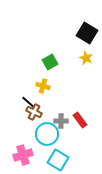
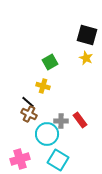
black square: moved 2 px down; rotated 15 degrees counterclockwise
brown cross: moved 5 px left, 2 px down
pink cross: moved 3 px left, 4 px down
